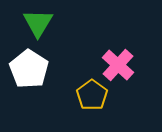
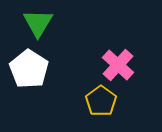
yellow pentagon: moved 9 px right, 6 px down
